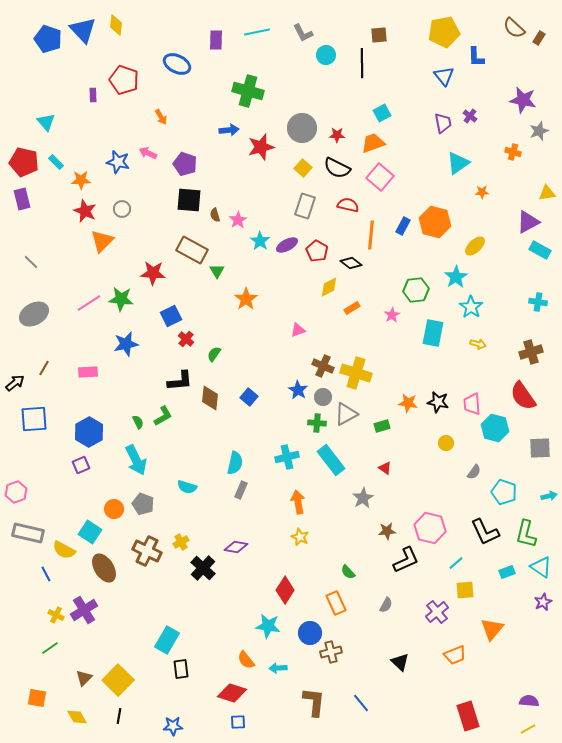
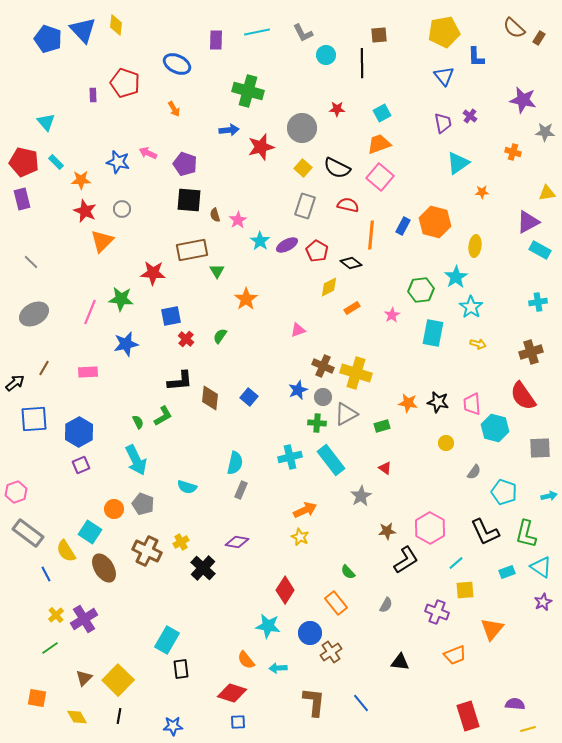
red pentagon at (124, 80): moved 1 px right, 3 px down
orange arrow at (161, 117): moved 13 px right, 8 px up
gray star at (539, 131): moved 6 px right, 1 px down; rotated 24 degrees clockwise
red star at (337, 135): moved 26 px up
orange trapezoid at (373, 143): moved 6 px right, 1 px down
yellow ellipse at (475, 246): rotated 40 degrees counterclockwise
brown rectangle at (192, 250): rotated 40 degrees counterclockwise
green hexagon at (416, 290): moved 5 px right
cyan cross at (538, 302): rotated 18 degrees counterclockwise
pink line at (89, 303): moved 1 px right, 9 px down; rotated 35 degrees counterclockwise
blue square at (171, 316): rotated 15 degrees clockwise
green semicircle at (214, 354): moved 6 px right, 18 px up
blue star at (298, 390): rotated 18 degrees clockwise
blue hexagon at (89, 432): moved 10 px left
cyan cross at (287, 457): moved 3 px right
gray star at (363, 498): moved 2 px left, 2 px up
orange arrow at (298, 502): moved 7 px right, 8 px down; rotated 75 degrees clockwise
pink hexagon at (430, 528): rotated 16 degrees clockwise
gray rectangle at (28, 533): rotated 24 degrees clockwise
purple diamond at (236, 547): moved 1 px right, 5 px up
yellow semicircle at (64, 550): moved 2 px right, 1 px down; rotated 30 degrees clockwise
black L-shape at (406, 560): rotated 8 degrees counterclockwise
orange rectangle at (336, 603): rotated 15 degrees counterclockwise
purple cross at (84, 610): moved 9 px down
purple cross at (437, 612): rotated 30 degrees counterclockwise
yellow cross at (56, 615): rotated 21 degrees clockwise
brown cross at (331, 652): rotated 20 degrees counterclockwise
black triangle at (400, 662): rotated 36 degrees counterclockwise
purple semicircle at (529, 701): moved 14 px left, 3 px down
yellow line at (528, 729): rotated 14 degrees clockwise
